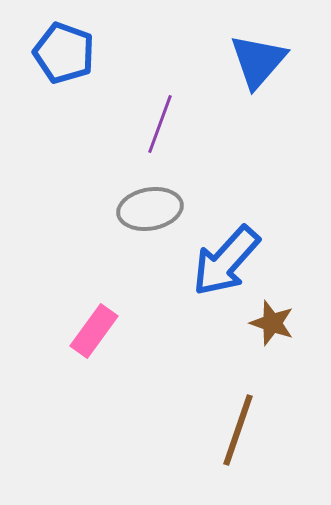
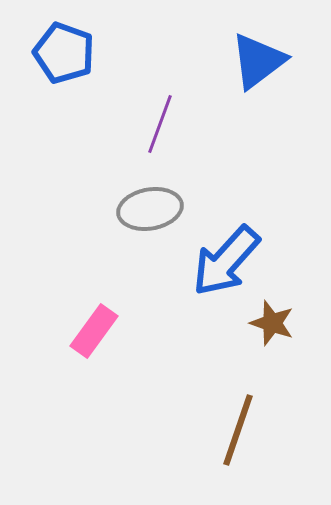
blue triangle: rotated 12 degrees clockwise
